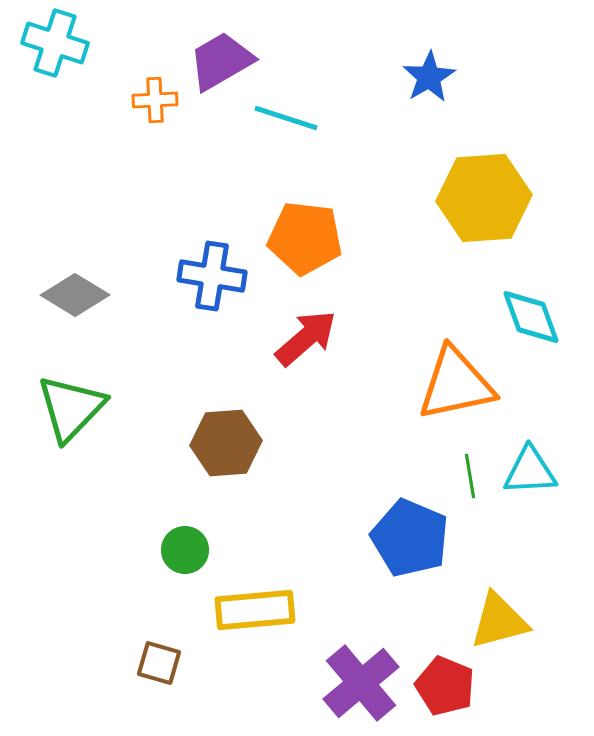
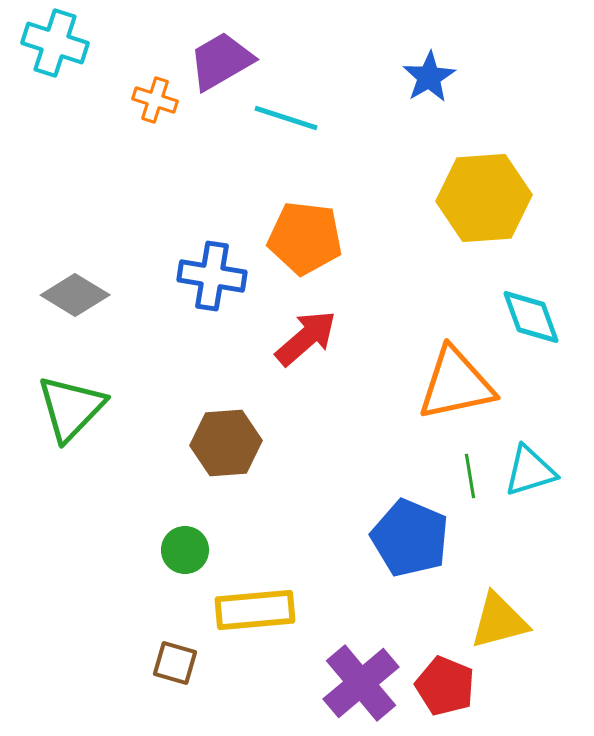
orange cross: rotated 21 degrees clockwise
cyan triangle: rotated 14 degrees counterclockwise
brown square: moved 16 px right
